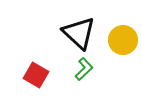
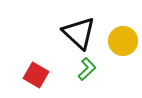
yellow circle: moved 1 px down
green L-shape: moved 3 px right
